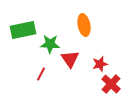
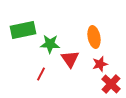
orange ellipse: moved 10 px right, 12 px down
